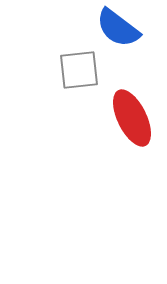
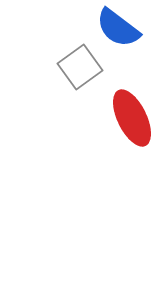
gray square: moved 1 px right, 3 px up; rotated 30 degrees counterclockwise
